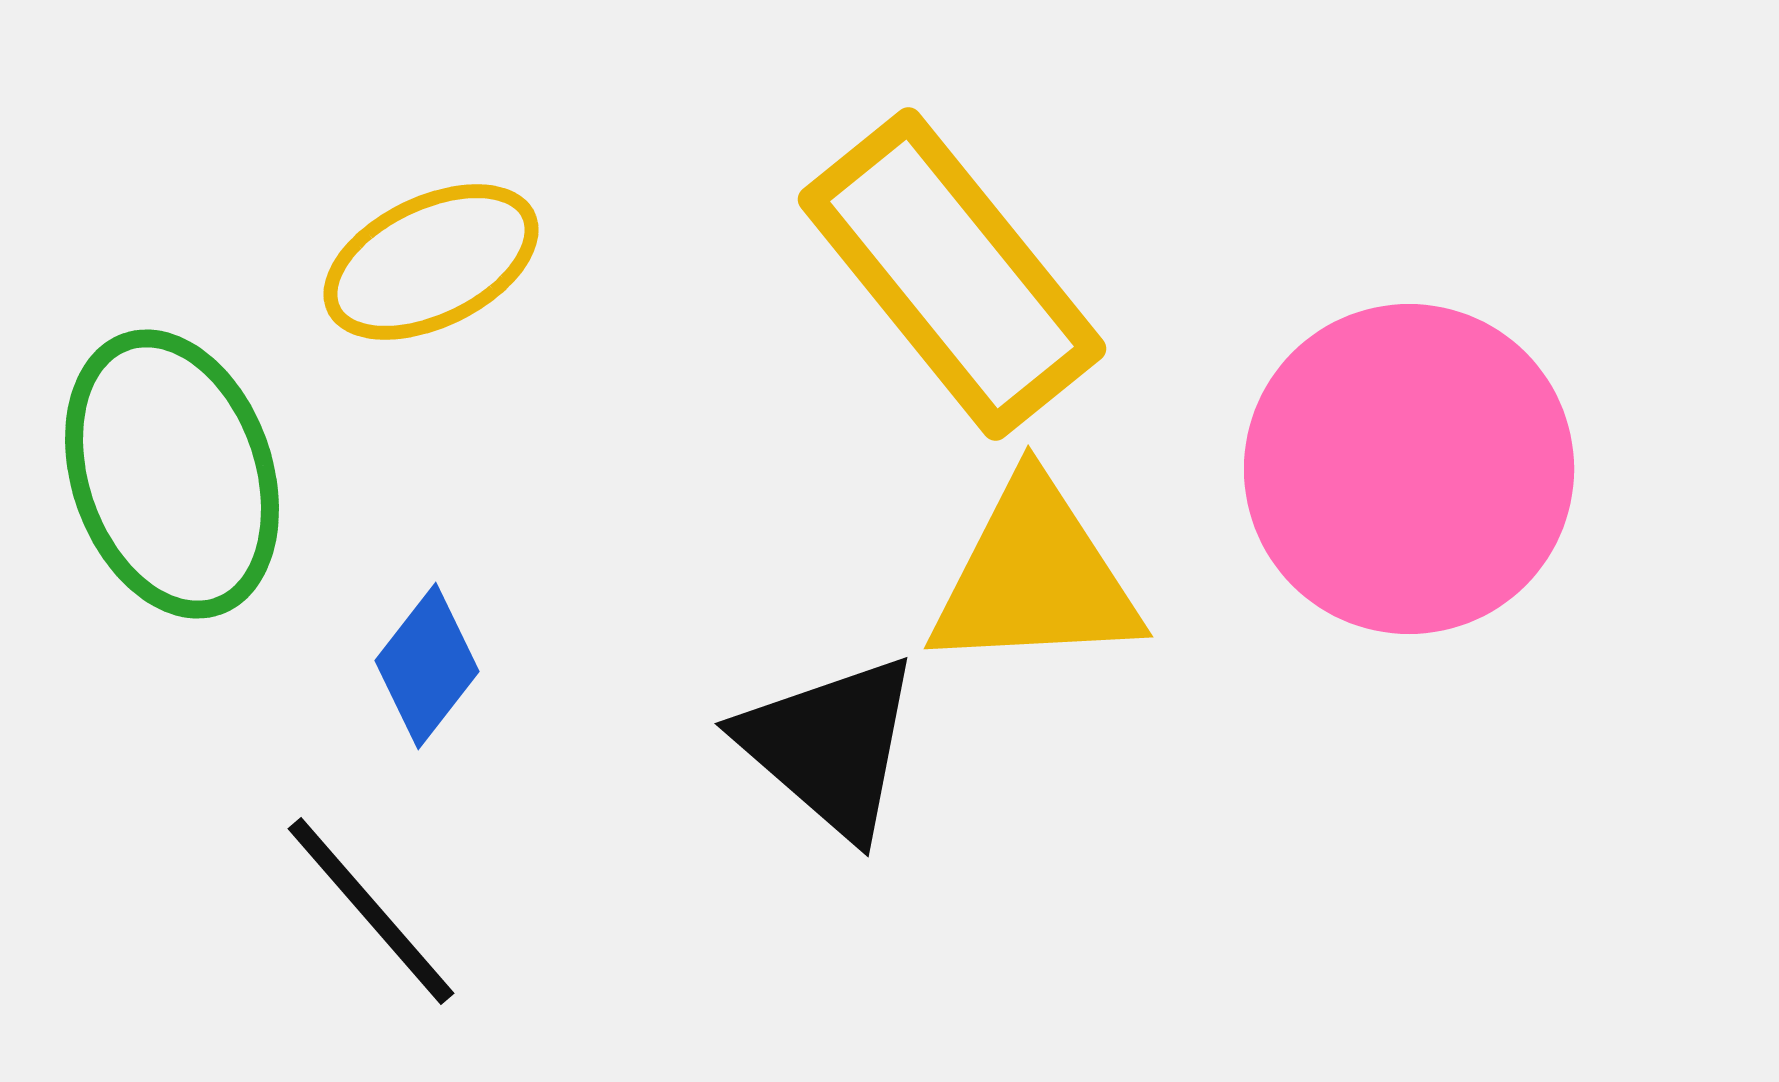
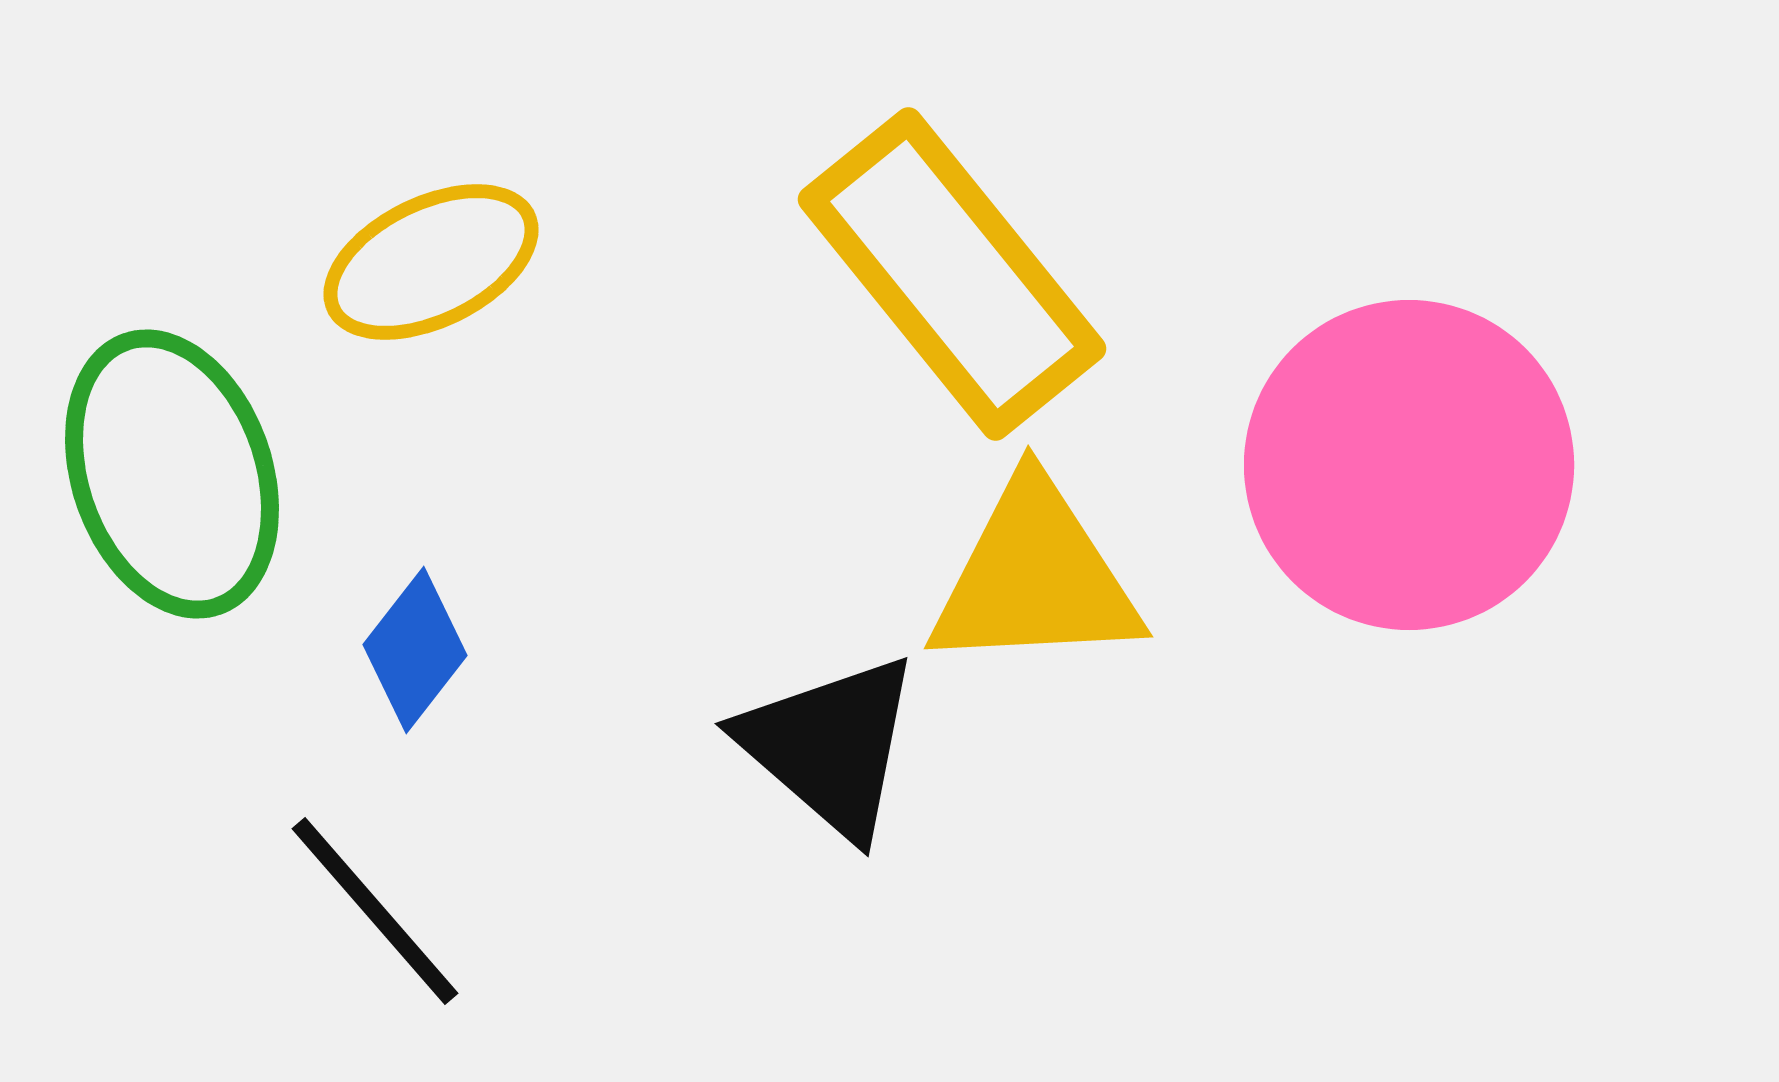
pink circle: moved 4 px up
blue diamond: moved 12 px left, 16 px up
black line: moved 4 px right
